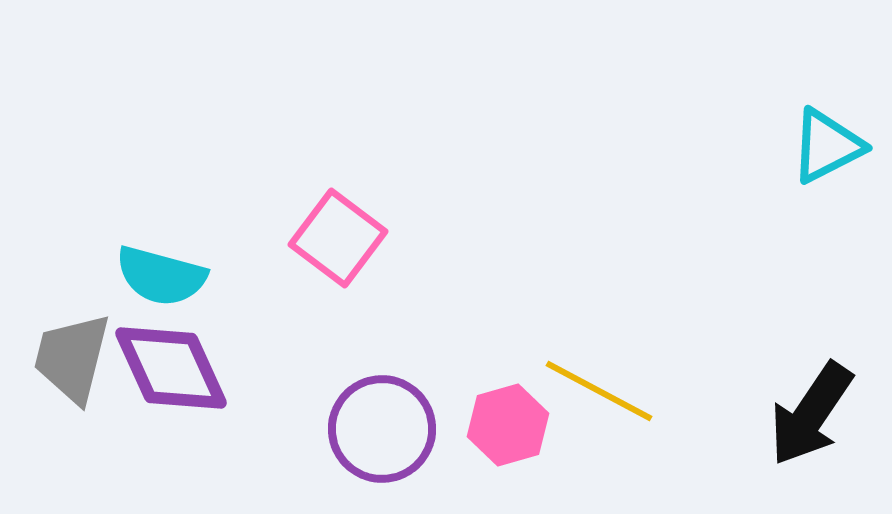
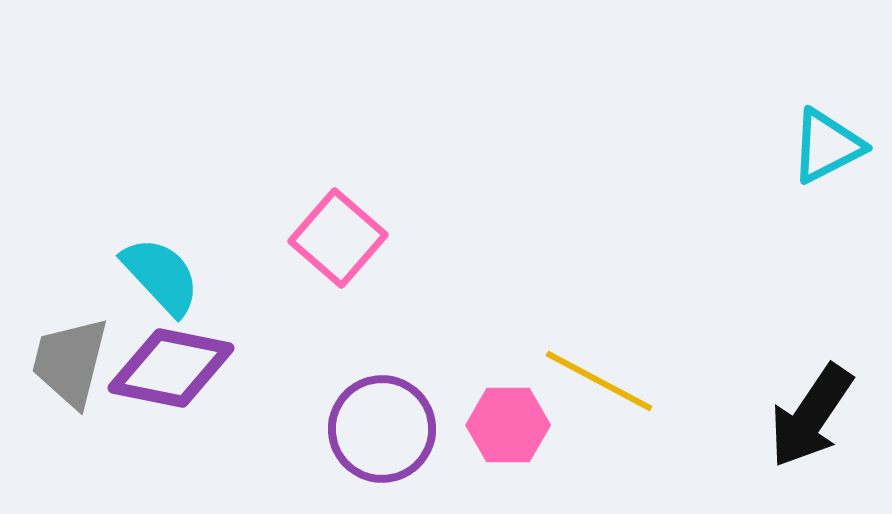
pink square: rotated 4 degrees clockwise
cyan semicircle: rotated 148 degrees counterclockwise
gray trapezoid: moved 2 px left, 4 px down
purple diamond: rotated 54 degrees counterclockwise
yellow line: moved 10 px up
black arrow: moved 2 px down
pink hexagon: rotated 16 degrees clockwise
